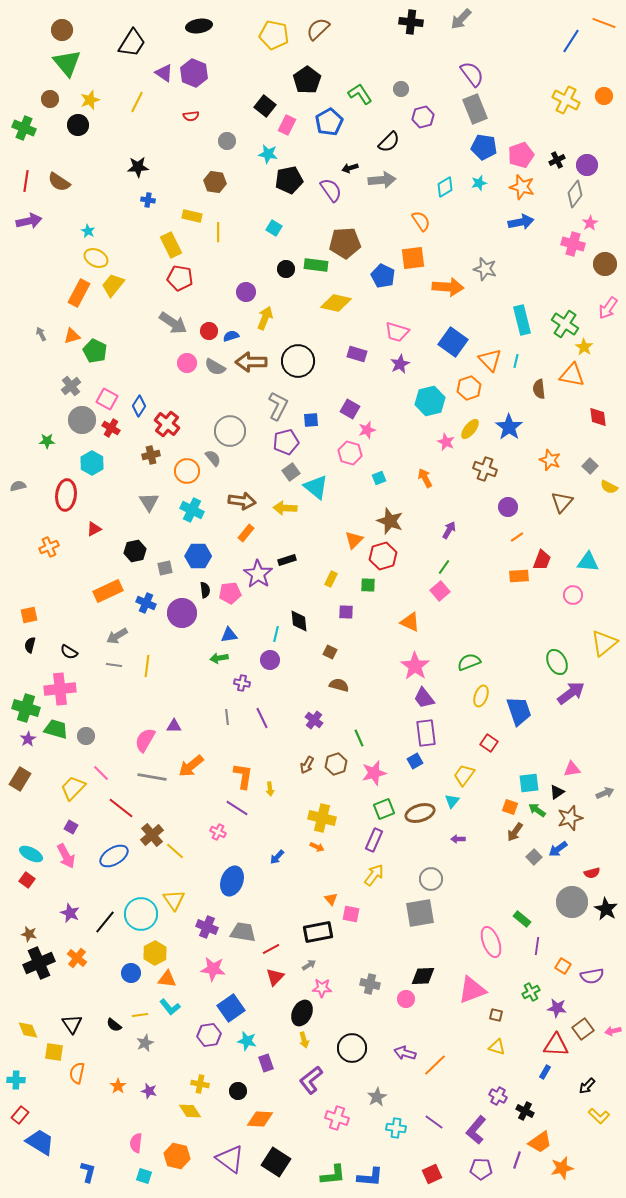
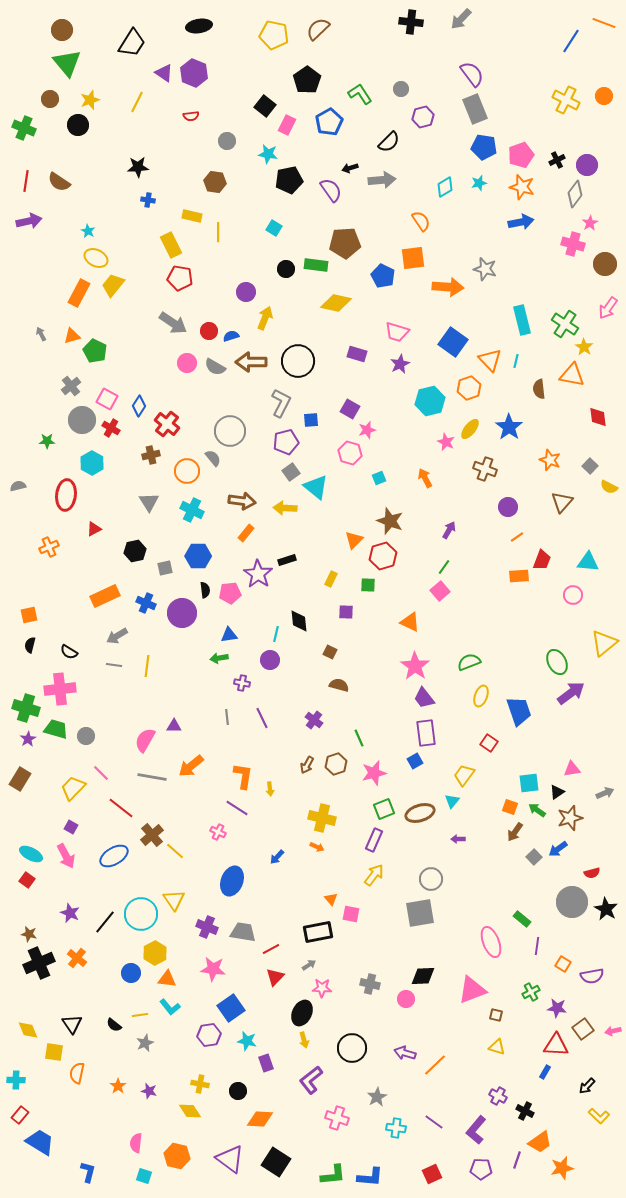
gray L-shape at (278, 406): moved 3 px right, 3 px up
orange rectangle at (108, 591): moved 3 px left, 5 px down
orange square at (563, 966): moved 2 px up
